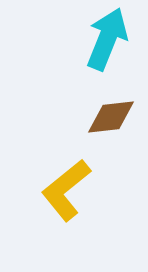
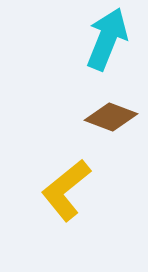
brown diamond: rotated 27 degrees clockwise
